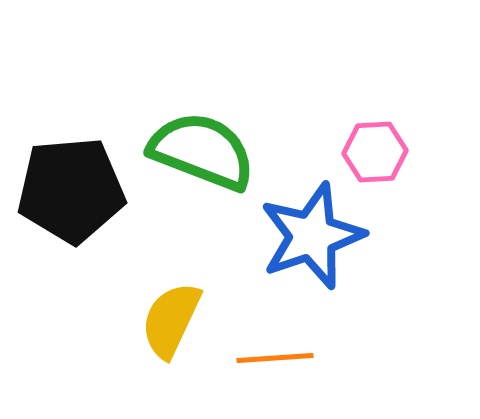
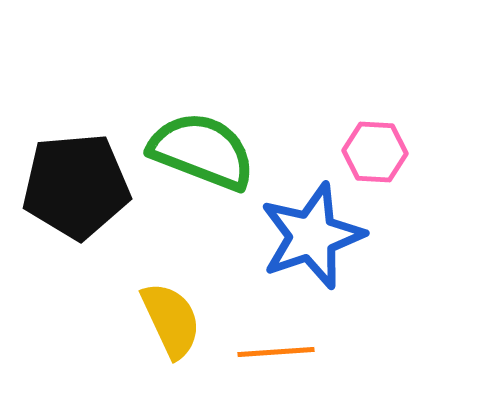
pink hexagon: rotated 6 degrees clockwise
black pentagon: moved 5 px right, 4 px up
yellow semicircle: rotated 130 degrees clockwise
orange line: moved 1 px right, 6 px up
